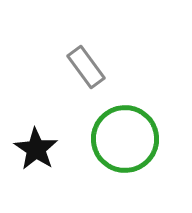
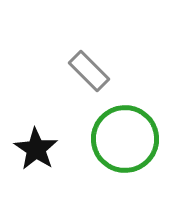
gray rectangle: moved 3 px right, 4 px down; rotated 9 degrees counterclockwise
